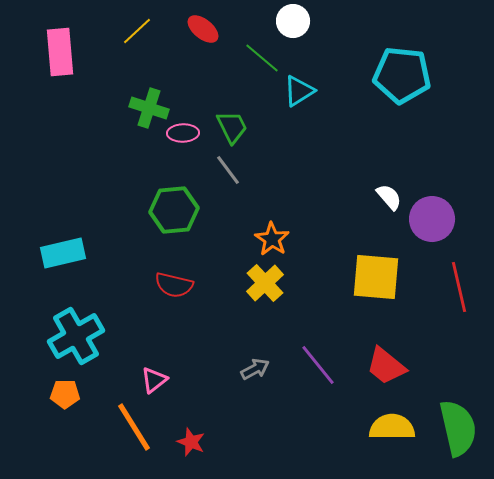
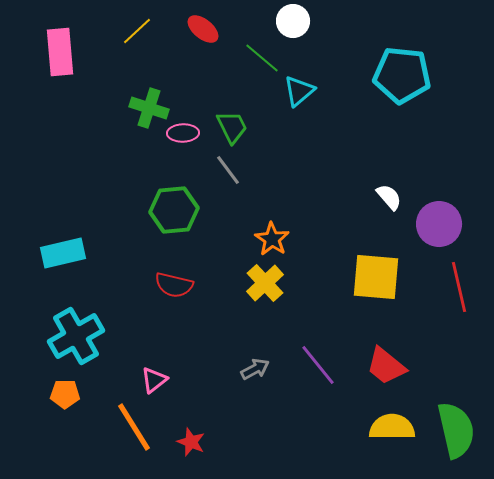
cyan triangle: rotated 8 degrees counterclockwise
purple circle: moved 7 px right, 5 px down
green semicircle: moved 2 px left, 2 px down
